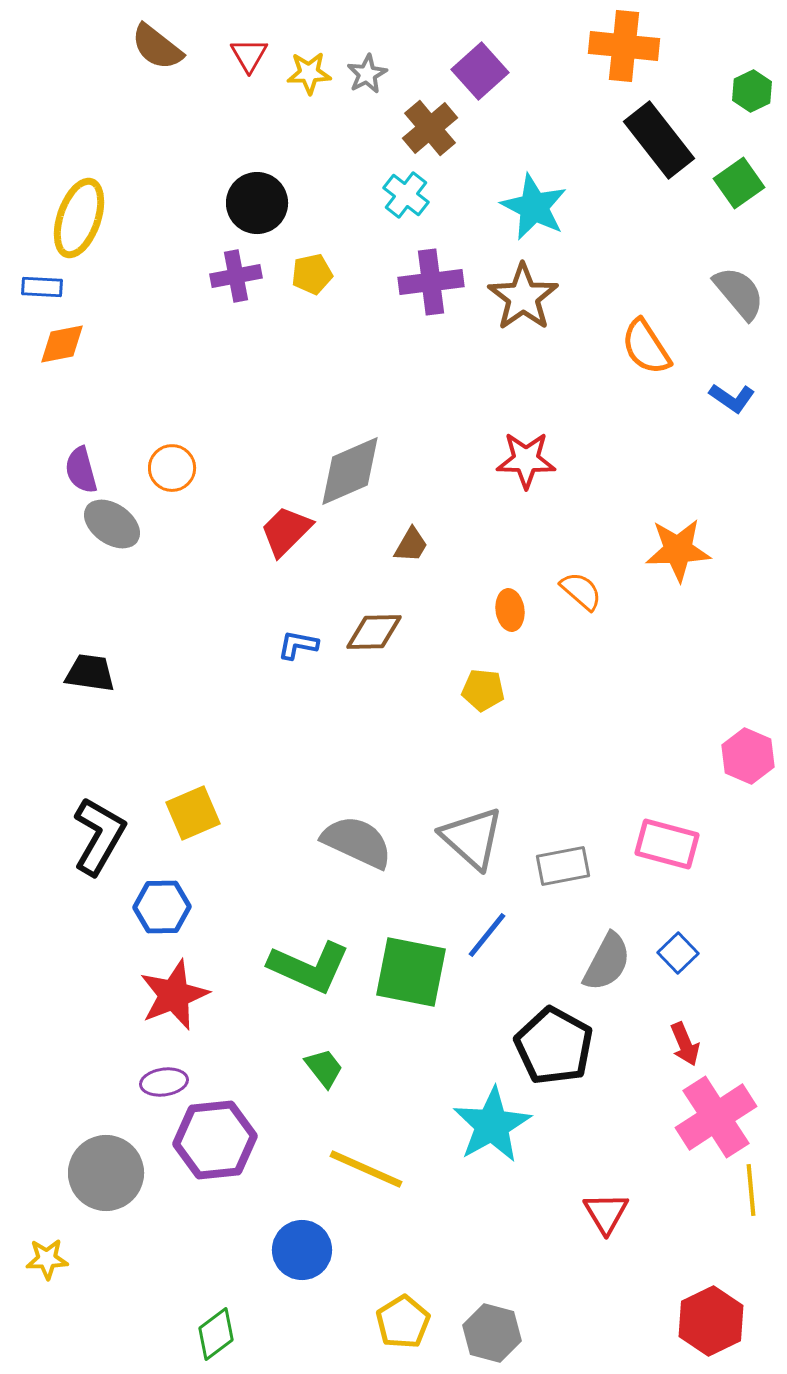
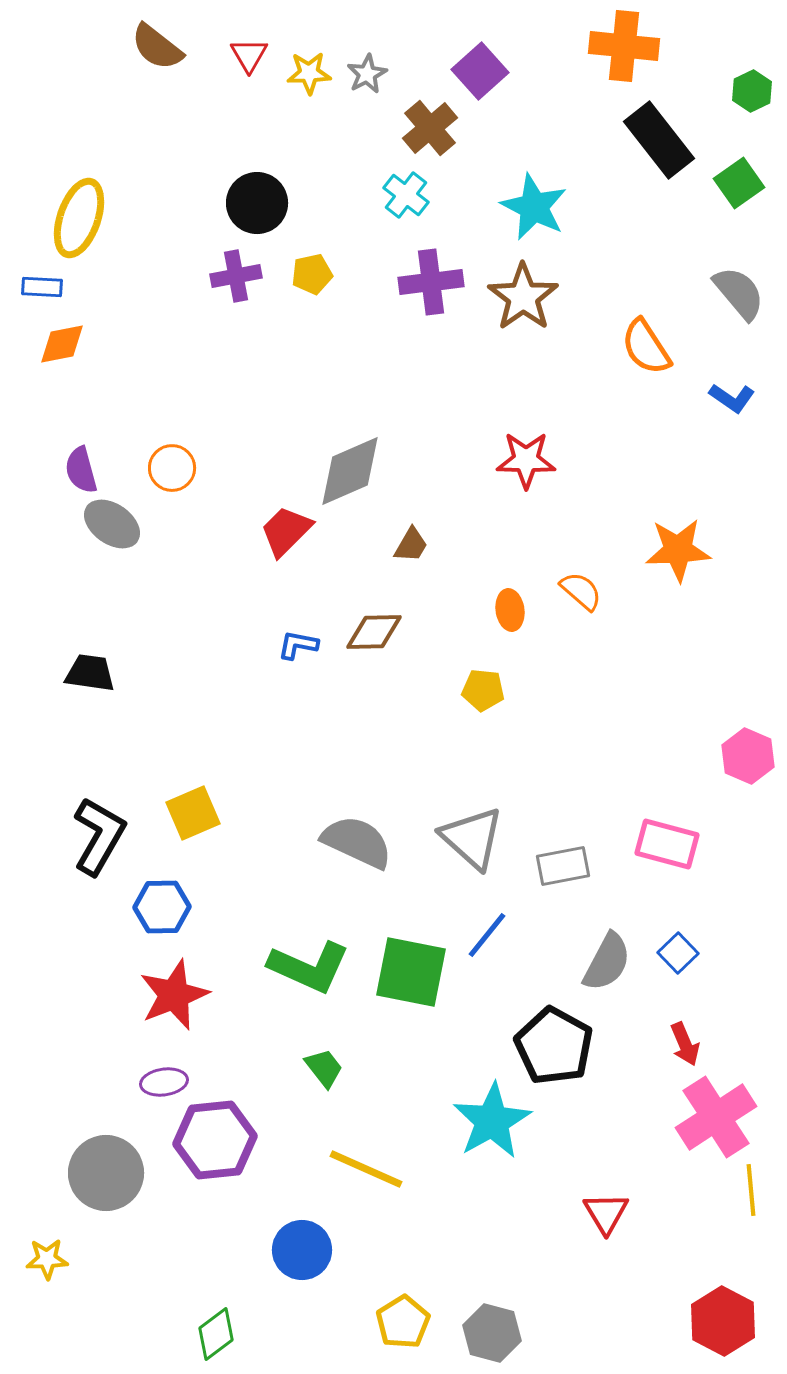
cyan star at (492, 1125): moved 4 px up
red hexagon at (711, 1321): moved 12 px right; rotated 6 degrees counterclockwise
